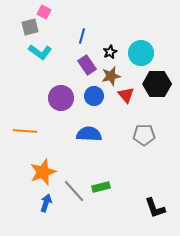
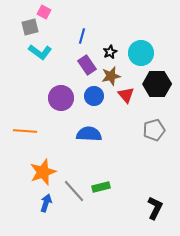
gray pentagon: moved 10 px right, 5 px up; rotated 15 degrees counterclockwise
black L-shape: rotated 135 degrees counterclockwise
